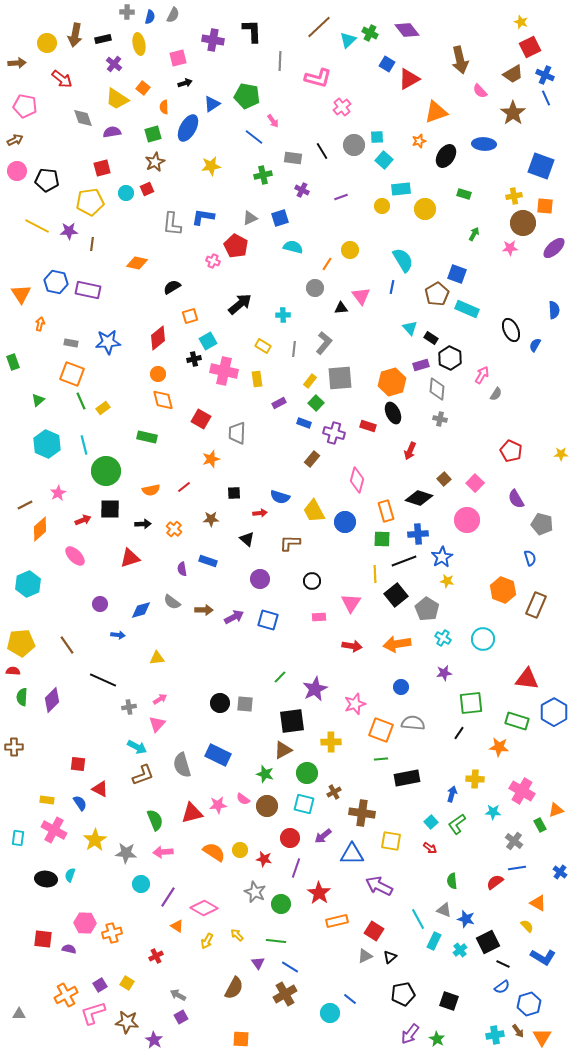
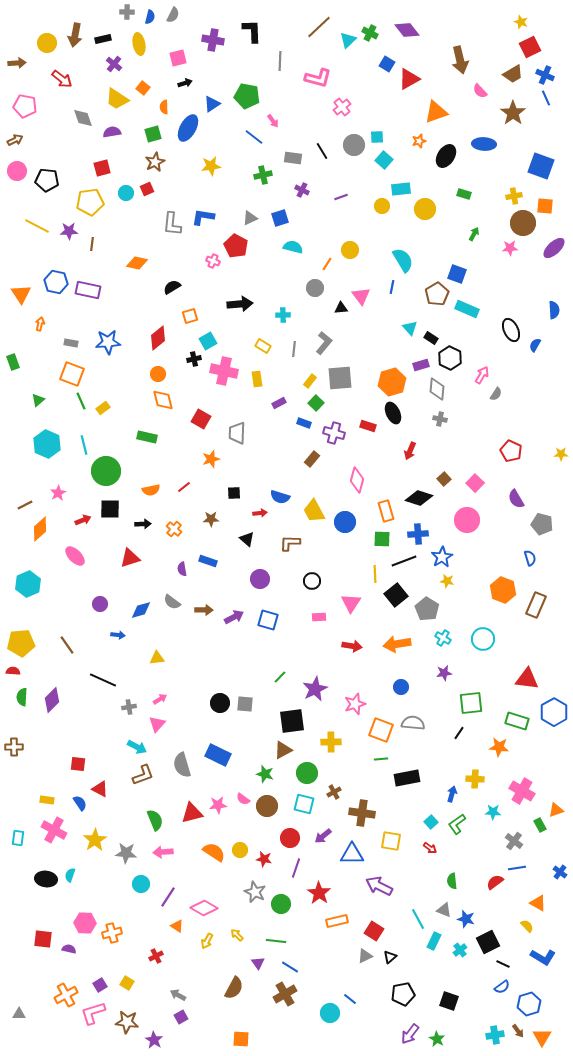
black arrow at (240, 304): rotated 35 degrees clockwise
